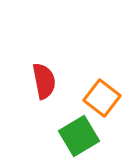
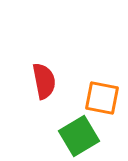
orange square: rotated 27 degrees counterclockwise
